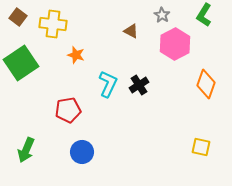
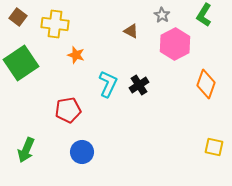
yellow cross: moved 2 px right
yellow square: moved 13 px right
